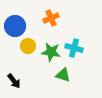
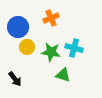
blue circle: moved 3 px right, 1 px down
yellow circle: moved 1 px left, 1 px down
black arrow: moved 1 px right, 2 px up
